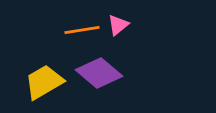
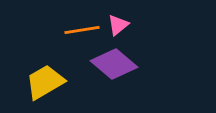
purple diamond: moved 15 px right, 9 px up
yellow trapezoid: moved 1 px right
